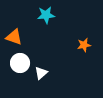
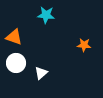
cyan star: rotated 12 degrees clockwise
orange star: rotated 16 degrees clockwise
white circle: moved 4 px left
